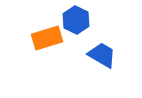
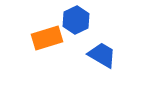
blue hexagon: rotated 8 degrees clockwise
